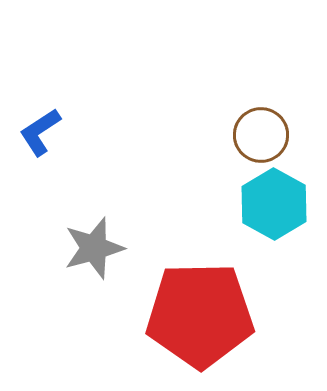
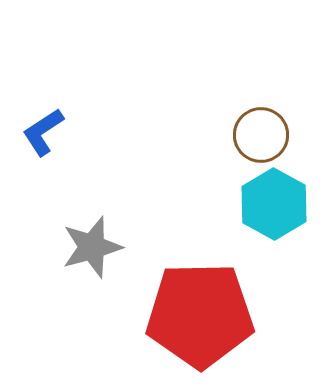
blue L-shape: moved 3 px right
gray star: moved 2 px left, 1 px up
